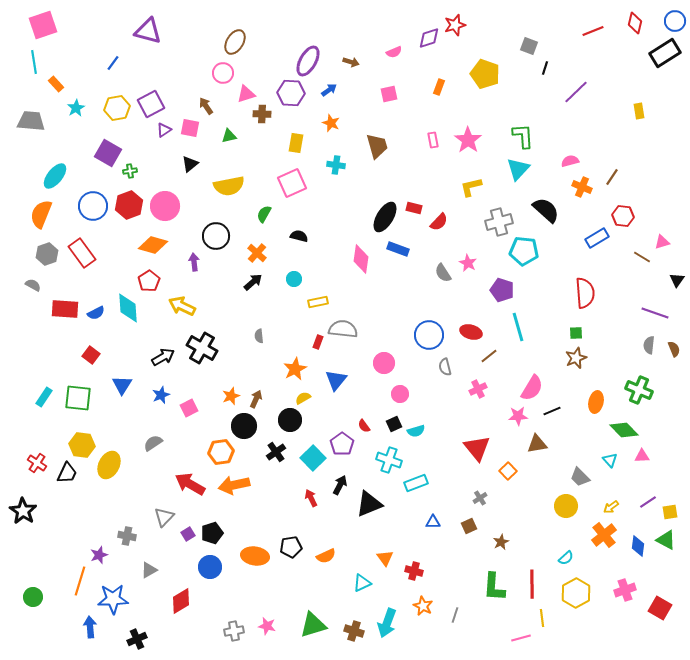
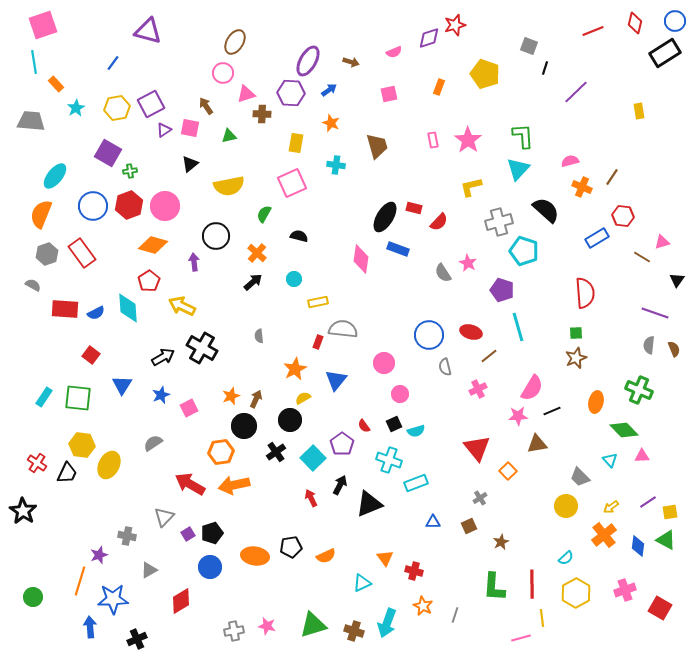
cyan pentagon at (524, 251): rotated 12 degrees clockwise
